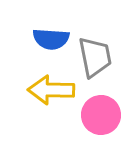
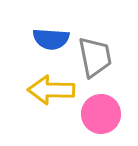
pink circle: moved 1 px up
